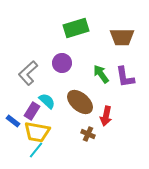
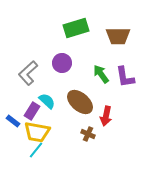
brown trapezoid: moved 4 px left, 1 px up
